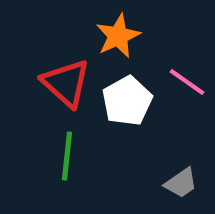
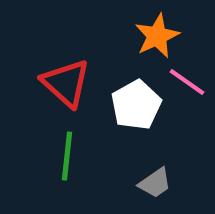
orange star: moved 39 px right
white pentagon: moved 9 px right, 4 px down
gray trapezoid: moved 26 px left
